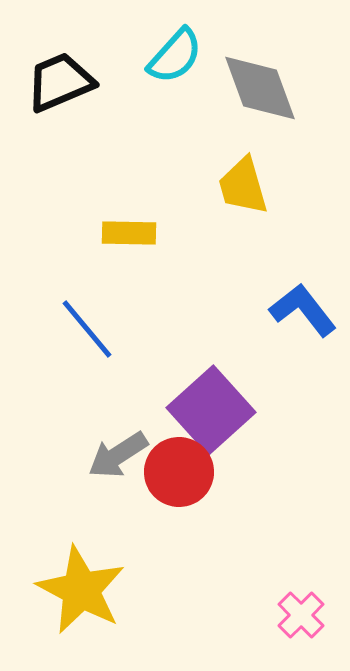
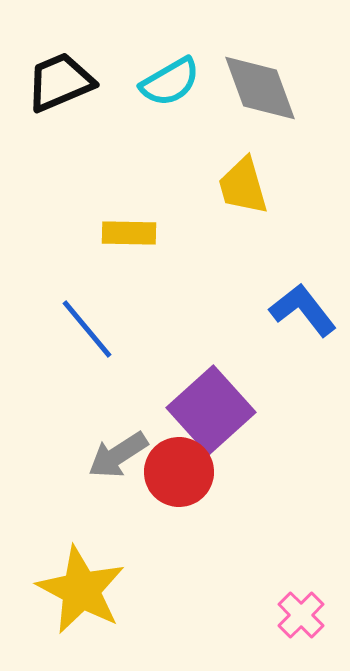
cyan semicircle: moved 5 px left, 26 px down; rotated 18 degrees clockwise
